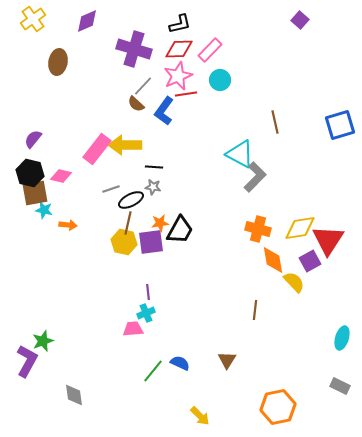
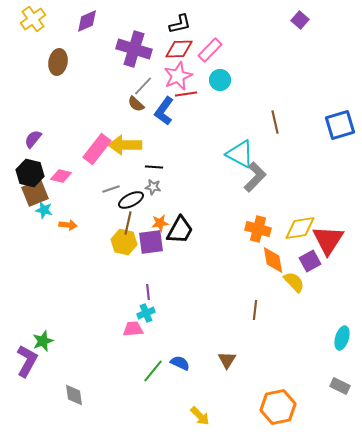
brown square at (35, 193): rotated 12 degrees counterclockwise
